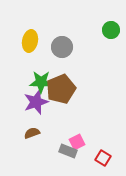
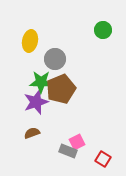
green circle: moved 8 px left
gray circle: moved 7 px left, 12 px down
red square: moved 1 px down
